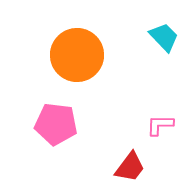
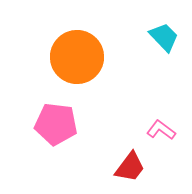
orange circle: moved 2 px down
pink L-shape: moved 1 px right, 5 px down; rotated 36 degrees clockwise
